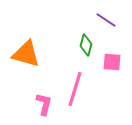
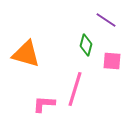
pink square: moved 1 px up
pink L-shape: rotated 100 degrees counterclockwise
